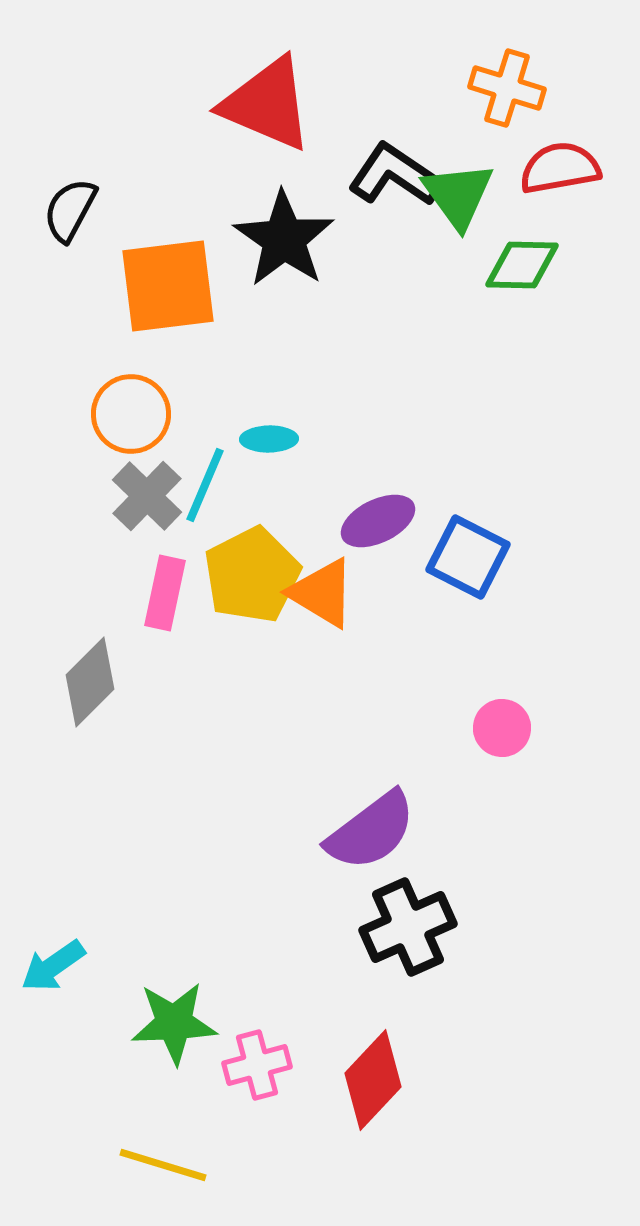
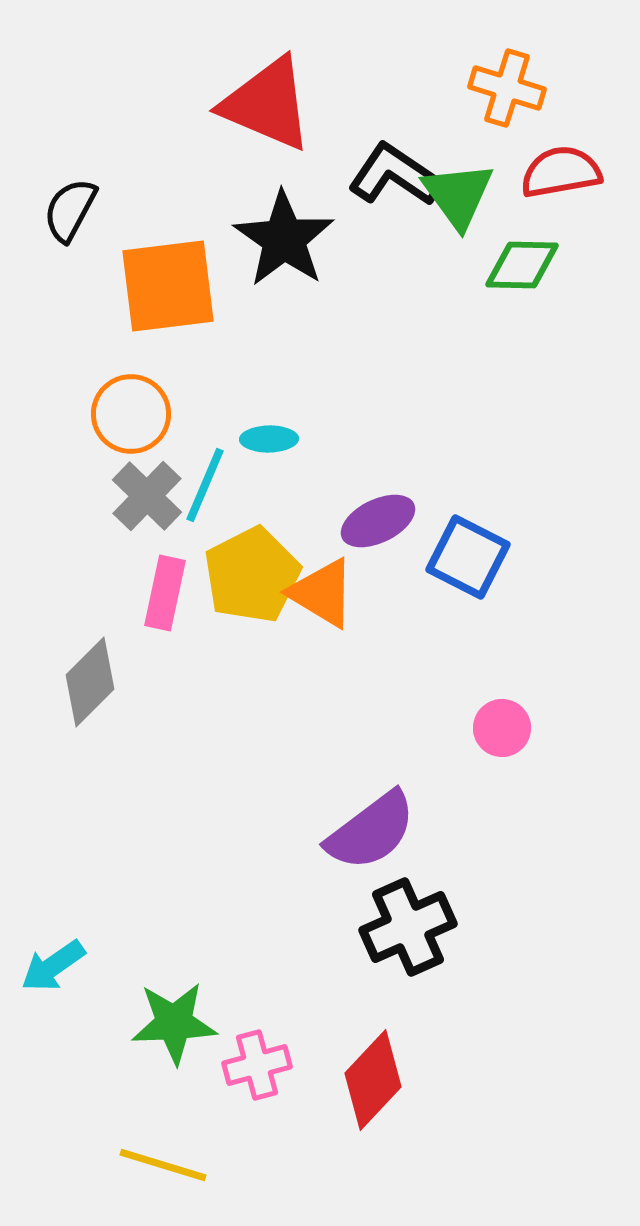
red semicircle: moved 1 px right, 4 px down
